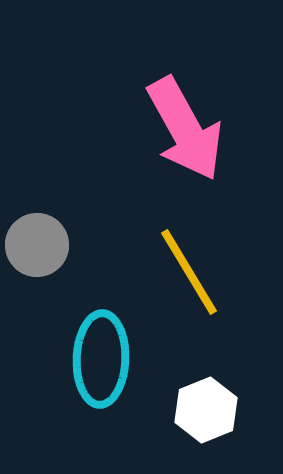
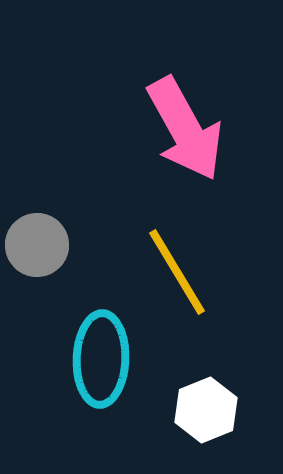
yellow line: moved 12 px left
